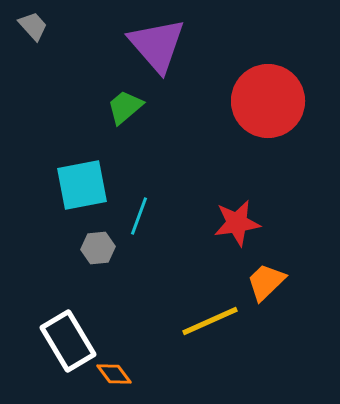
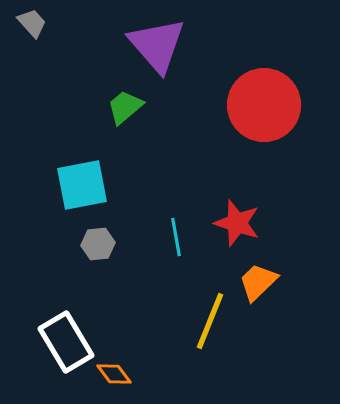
gray trapezoid: moved 1 px left, 3 px up
red circle: moved 4 px left, 4 px down
cyan line: moved 37 px right, 21 px down; rotated 30 degrees counterclockwise
red star: rotated 27 degrees clockwise
gray hexagon: moved 4 px up
orange trapezoid: moved 8 px left
yellow line: rotated 44 degrees counterclockwise
white rectangle: moved 2 px left, 1 px down
